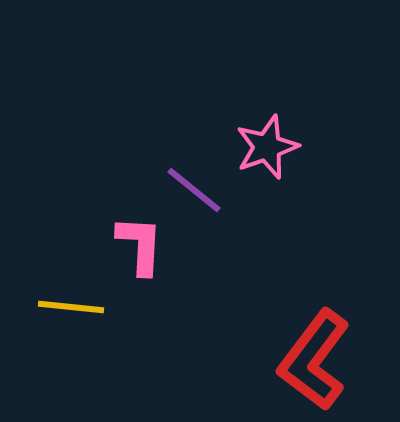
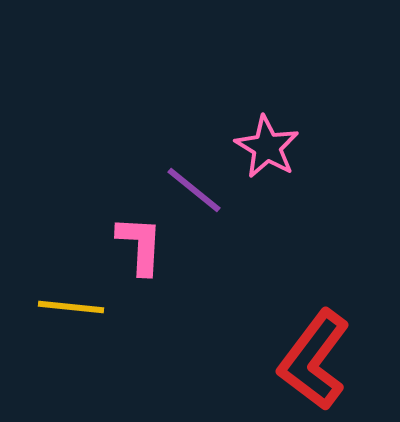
pink star: rotated 22 degrees counterclockwise
